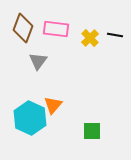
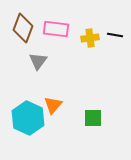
yellow cross: rotated 36 degrees clockwise
cyan hexagon: moved 2 px left
green square: moved 1 px right, 13 px up
